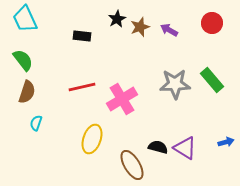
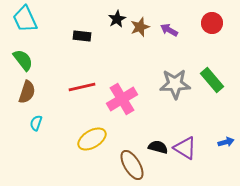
yellow ellipse: rotated 40 degrees clockwise
